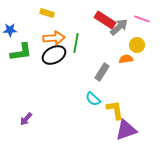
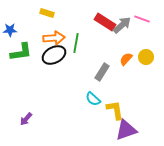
red rectangle: moved 2 px down
gray arrow: moved 3 px right, 2 px up
yellow circle: moved 9 px right, 12 px down
orange semicircle: rotated 40 degrees counterclockwise
